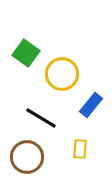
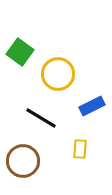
green square: moved 6 px left, 1 px up
yellow circle: moved 4 px left
blue rectangle: moved 1 px right, 1 px down; rotated 25 degrees clockwise
brown circle: moved 4 px left, 4 px down
